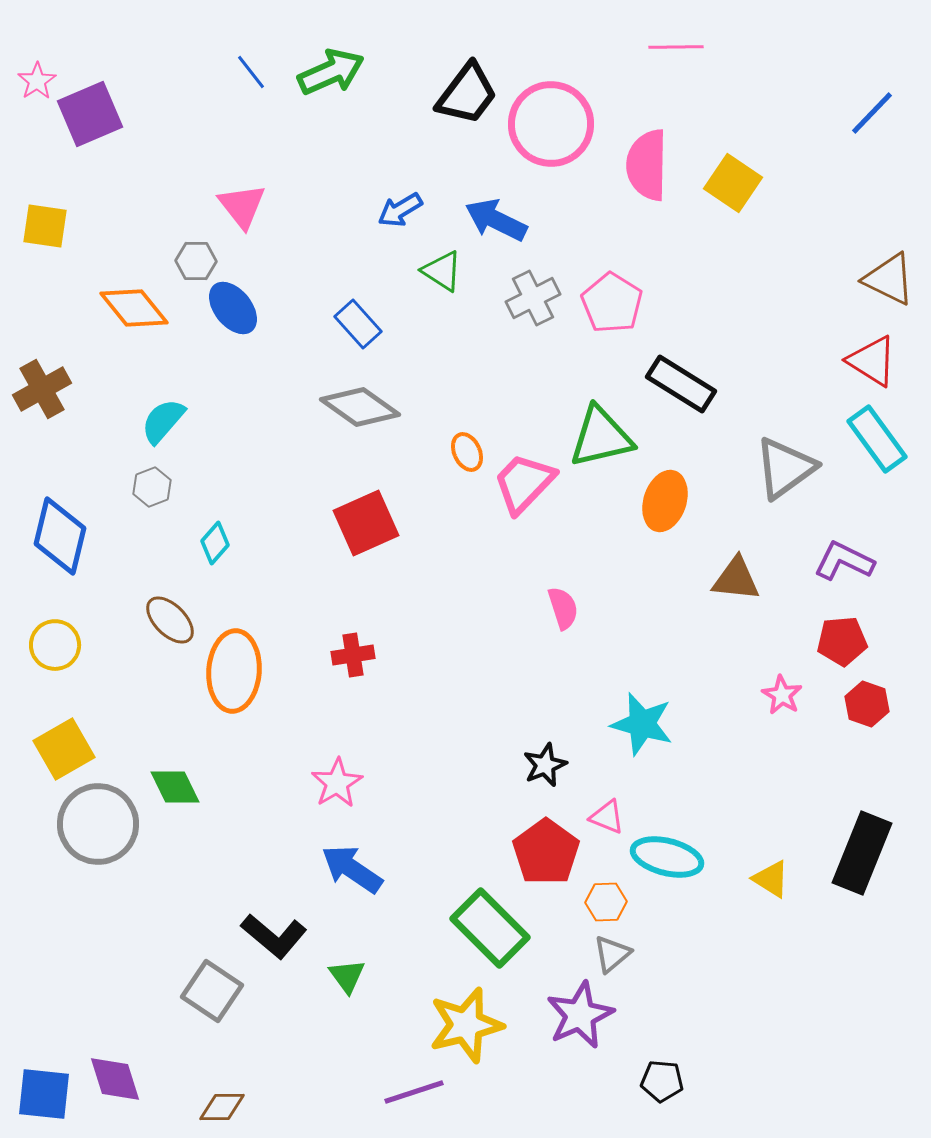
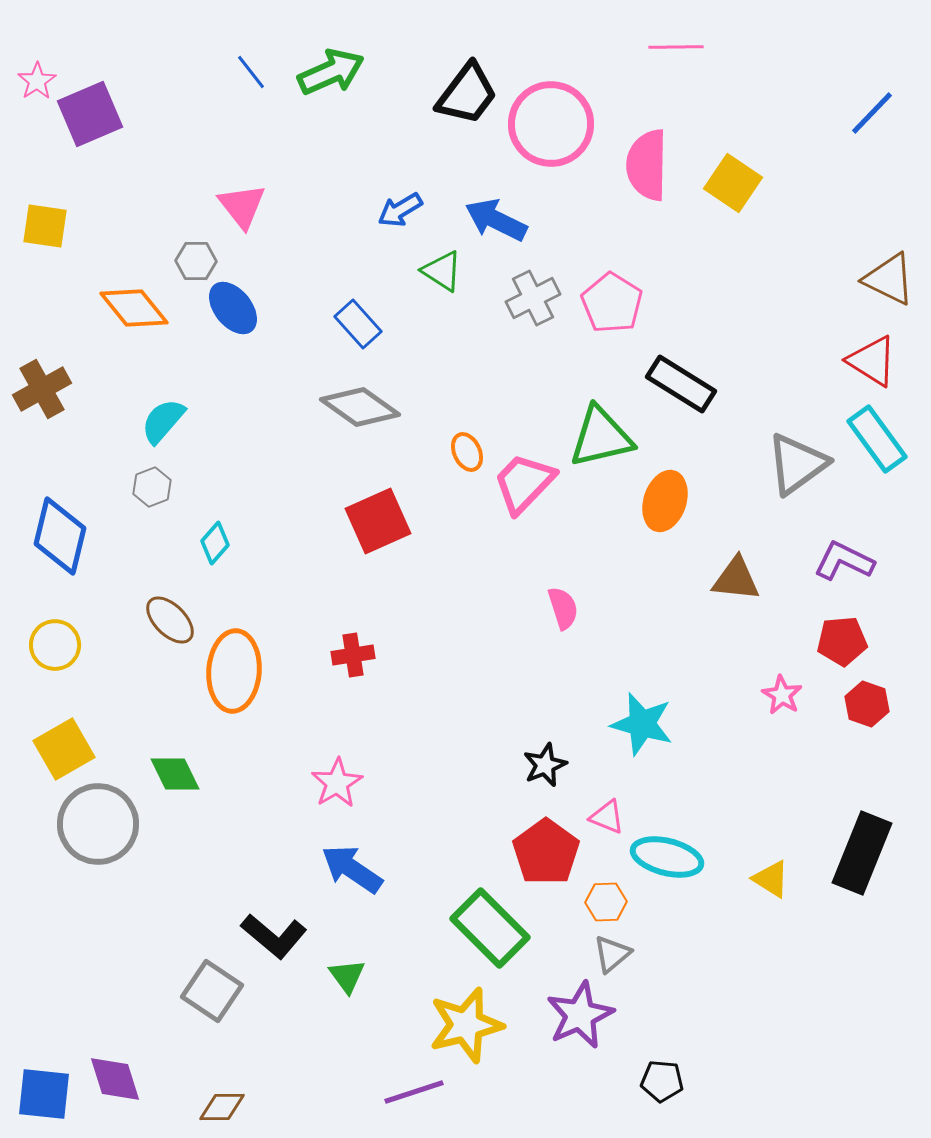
gray triangle at (785, 468): moved 12 px right, 4 px up
red square at (366, 523): moved 12 px right, 2 px up
green diamond at (175, 787): moved 13 px up
